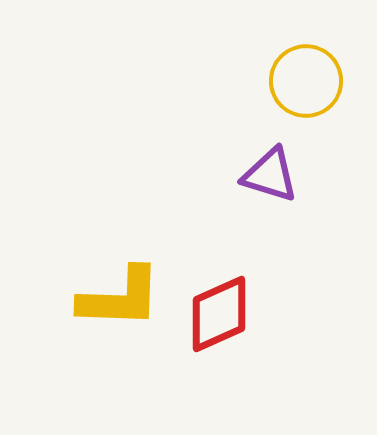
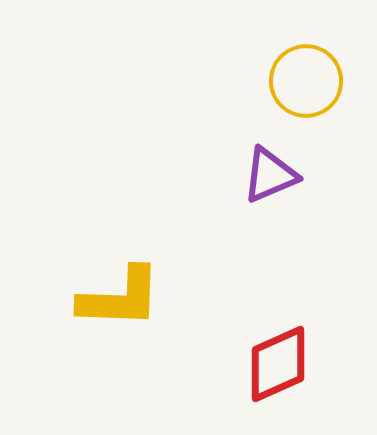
purple triangle: rotated 40 degrees counterclockwise
red diamond: moved 59 px right, 50 px down
